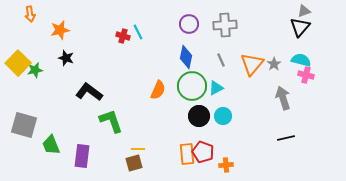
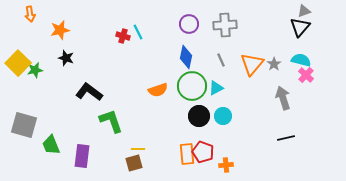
pink cross: rotated 28 degrees clockwise
orange semicircle: rotated 48 degrees clockwise
